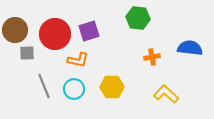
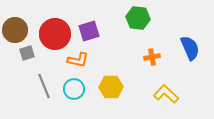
blue semicircle: rotated 60 degrees clockwise
gray square: rotated 14 degrees counterclockwise
yellow hexagon: moved 1 px left
